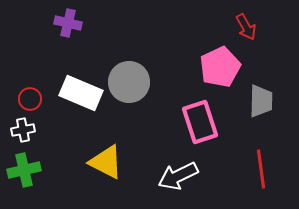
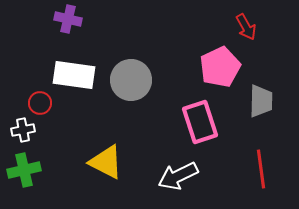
purple cross: moved 4 px up
gray circle: moved 2 px right, 2 px up
white rectangle: moved 7 px left, 18 px up; rotated 15 degrees counterclockwise
red circle: moved 10 px right, 4 px down
